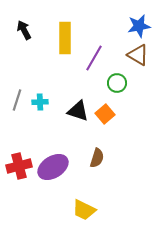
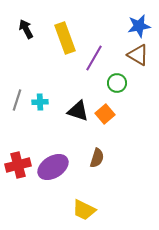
black arrow: moved 2 px right, 1 px up
yellow rectangle: rotated 20 degrees counterclockwise
red cross: moved 1 px left, 1 px up
